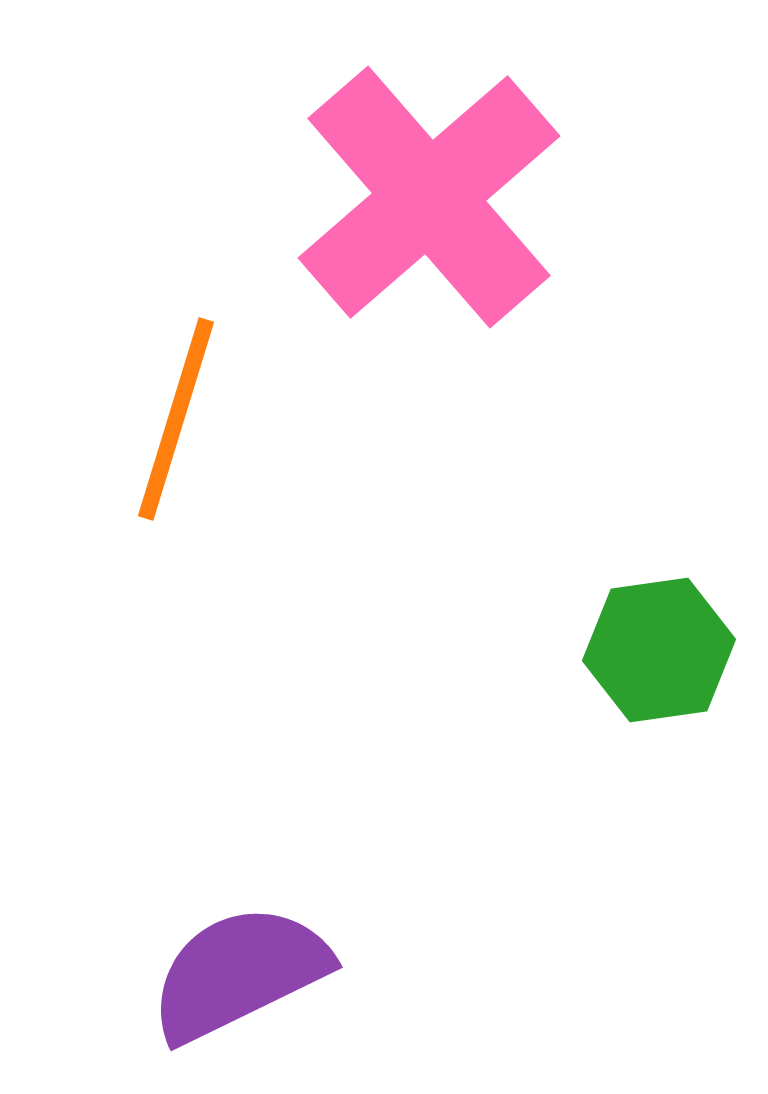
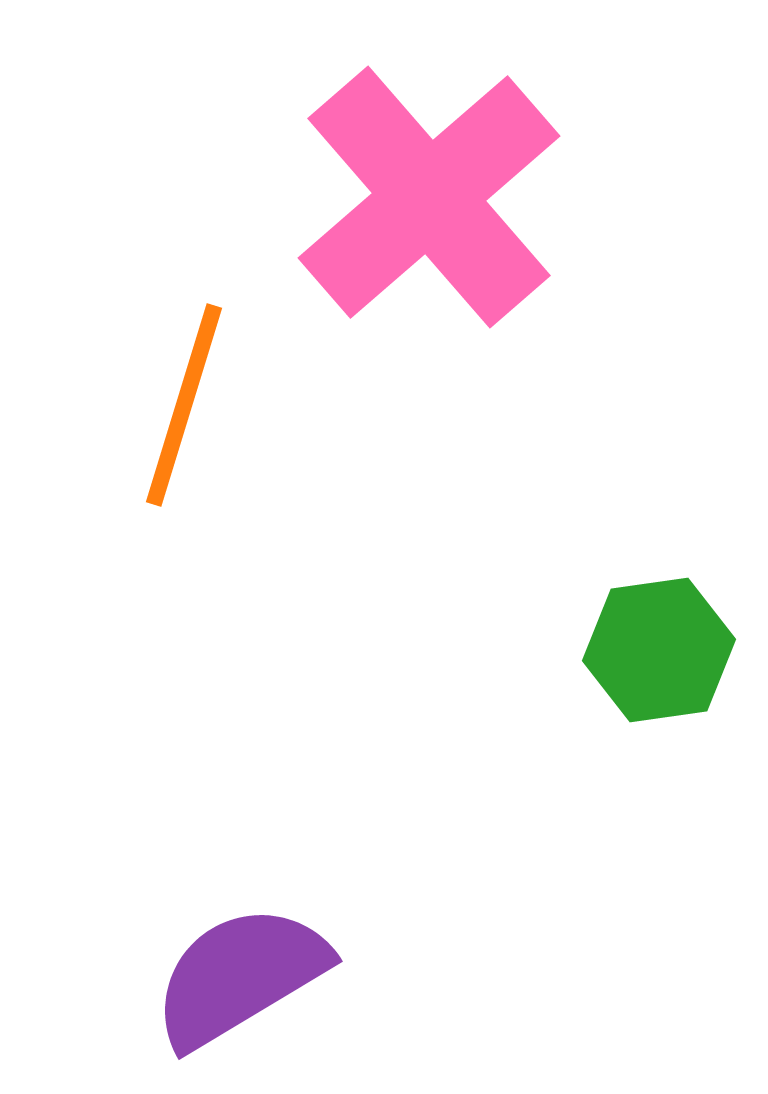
orange line: moved 8 px right, 14 px up
purple semicircle: moved 1 px right, 3 px down; rotated 5 degrees counterclockwise
